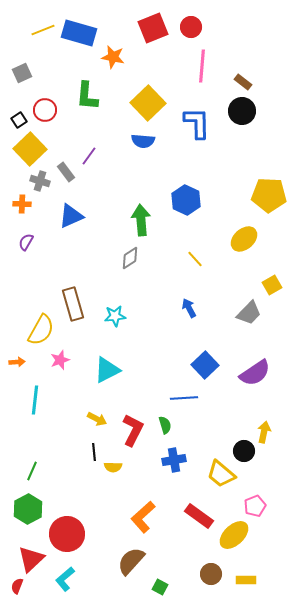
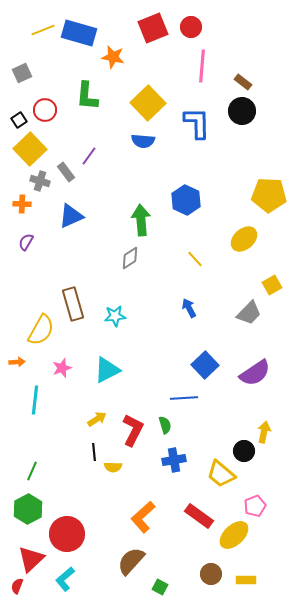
pink star at (60, 360): moved 2 px right, 8 px down
yellow arrow at (97, 419): rotated 60 degrees counterclockwise
